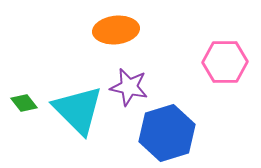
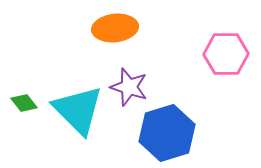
orange ellipse: moved 1 px left, 2 px up
pink hexagon: moved 1 px right, 8 px up
purple star: rotated 6 degrees clockwise
